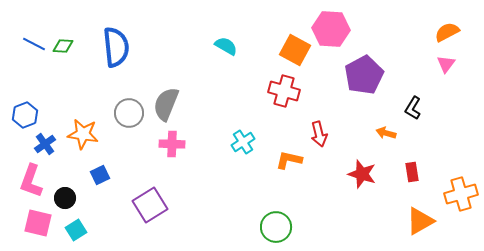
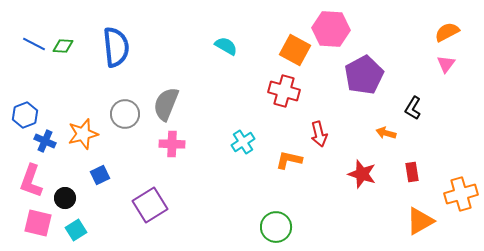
gray circle: moved 4 px left, 1 px down
orange star: rotated 24 degrees counterclockwise
blue cross: moved 3 px up; rotated 30 degrees counterclockwise
